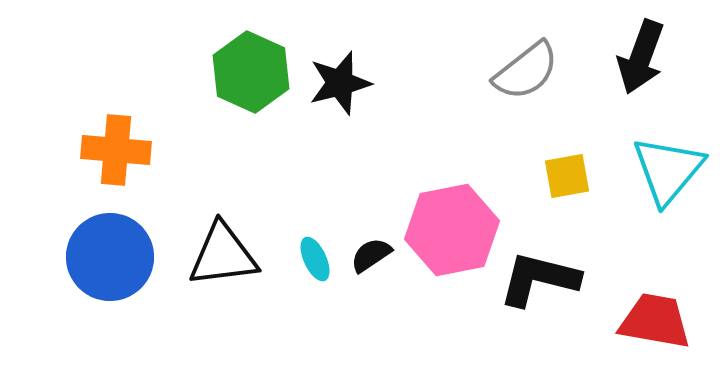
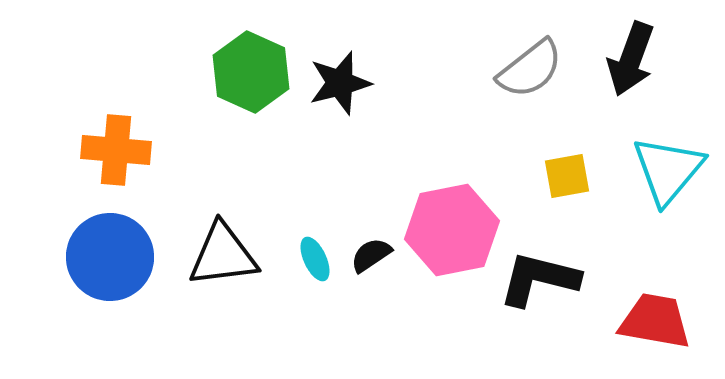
black arrow: moved 10 px left, 2 px down
gray semicircle: moved 4 px right, 2 px up
